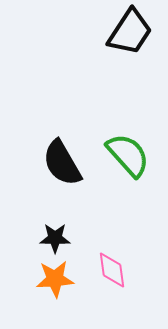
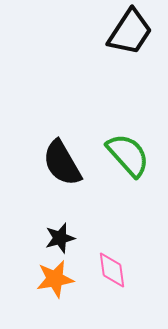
black star: moved 5 px right; rotated 16 degrees counterclockwise
orange star: rotated 6 degrees counterclockwise
